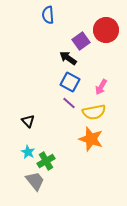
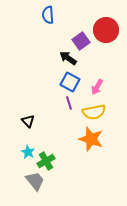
pink arrow: moved 4 px left
purple line: rotated 32 degrees clockwise
